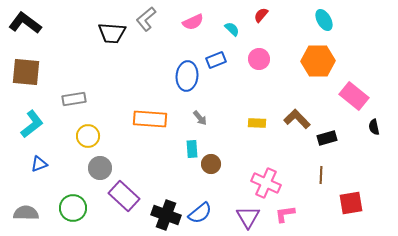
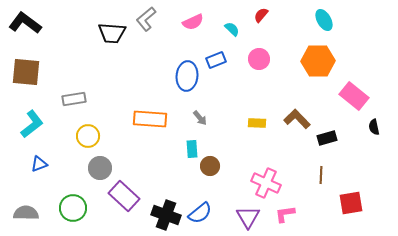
brown circle: moved 1 px left, 2 px down
